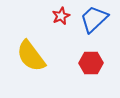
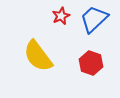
yellow semicircle: moved 7 px right
red hexagon: rotated 20 degrees clockwise
